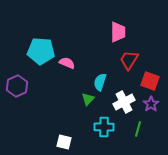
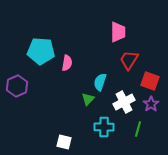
pink semicircle: rotated 77 degrees clockwise
